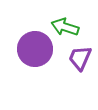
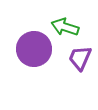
purple circle: moved 1 px left
